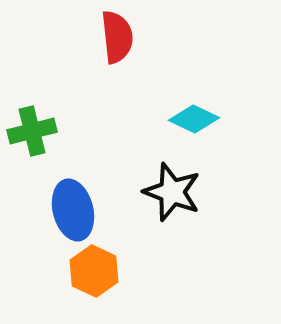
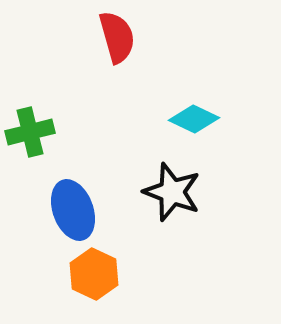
red semicircle: rotated 10 degrees counterclockwise
green cross: moved 2 px left, 1 px down
blue ellipse: rotated 6 degrees counterclockwise
orange hexagon: moved 3 px down
